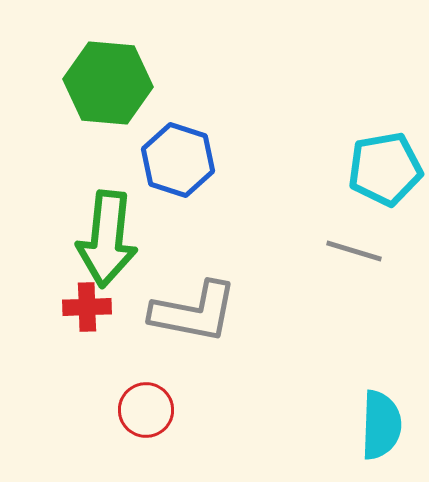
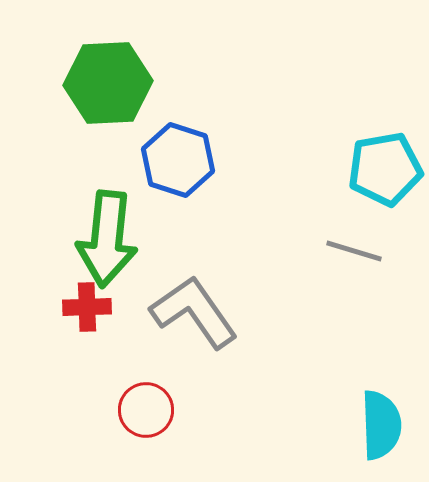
green hexagon: rotated 8 degrees counterclockwise
gray L-shape: rotated 136 degrees counterclockwise
cyan semicircle: rotated 4 degrees counterclockwise
